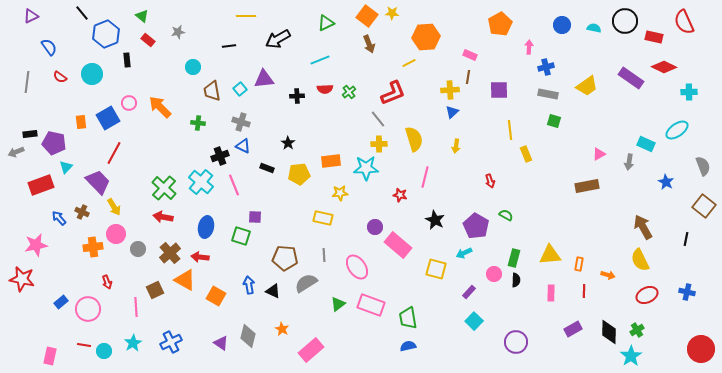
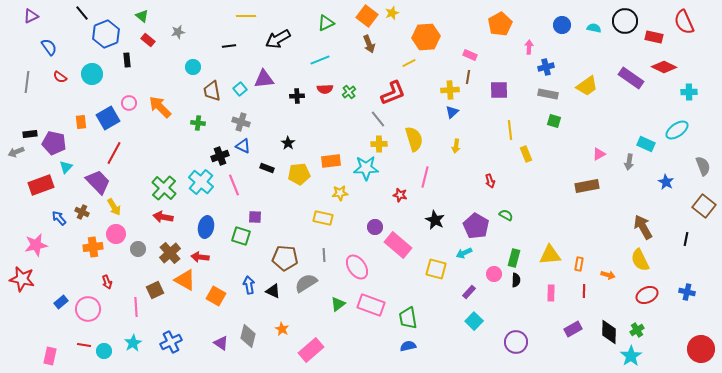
yellow star at (392, 13): rotated 24 degrees counterclockwise
